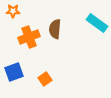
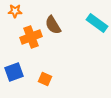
orange star: moved 2 px right
brown semicircle: moved 2 px left, 4 px up; rotated 36 degrees counterclockwise
orange cross: moved 2 px right
orange square: rotated 32 degrees counterclockwise
